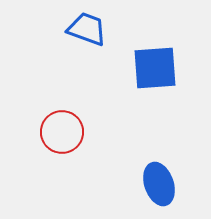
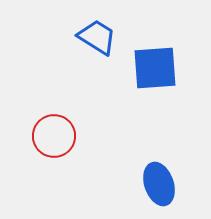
blue trapezoid: moved 10 px right, 8 px down; rotated 12 degrees clockwise
red circle: moved 8 px left, 4 px down
